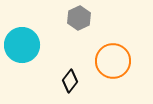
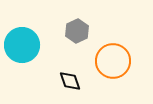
gray hexagon: moved 2 px left, 13 px down
black diamond: rotated 55 degrees counterclockwise
